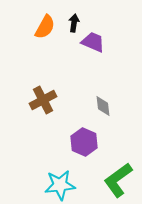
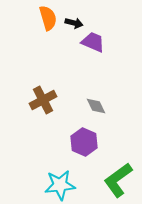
black arrow: rotated 96 degrees clockwise
orange semicircle: moved 3 px right, 9 px up; rotated 45 degrees counterclockwise
gray diamond: moved 7 px left; rotated 20 degrees counterclockwise
